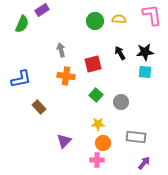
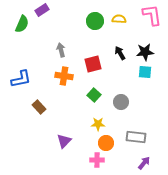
orange cross: moved 2 px left
green square: moved 2 px left
orange circle: moved 3 px right
